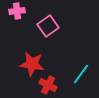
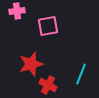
pink square: rotated 25 degrees clockwise
red star: moved 1 px left; rotated 25 degrees counterclockwise
cyan line: rotated 15 degrees counterclockwise
